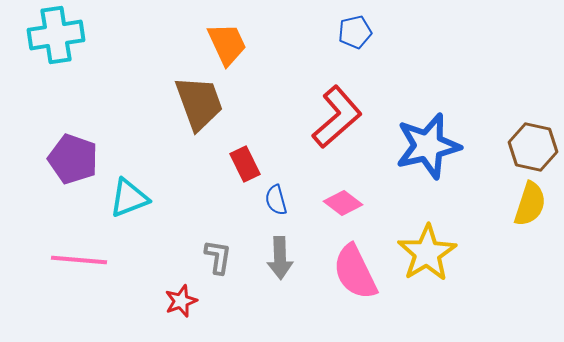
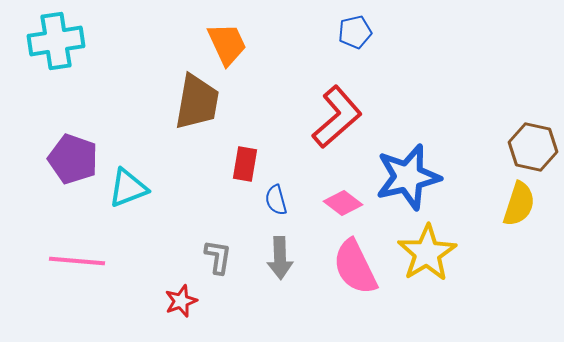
cyan cross: moved 6 px down
brown trapezoid: moved 2 px left, 1 px up; rotated 30 degrees clockwise
blue star: moved 20 px left, 31 px down
red rectangle: rotated 36 degrees clockwise
cyan triangle: moved 1 px left, 10 px up
yellow semicircle: moved 11 px left
pink line: moved 2 px left, 1 px down
pink semicircle: moved 5 px up
